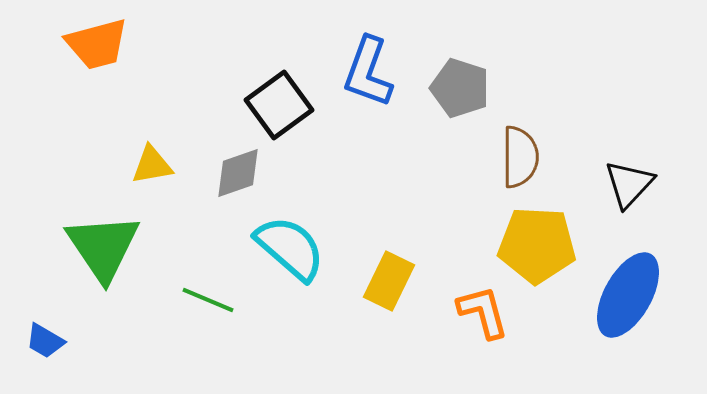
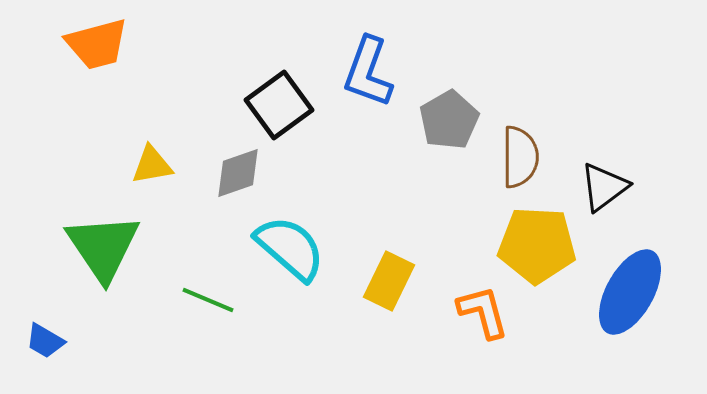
gray pentagon: moved 11 px left, 32 px down; rotated 24 degrees clockwise
black triangle: moved 25 px left, 3 px down; rotated 10 degrees clockwise
blue ellipse: moved 2 px right, 3 px up
